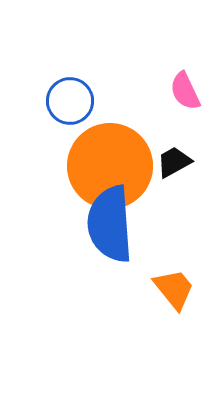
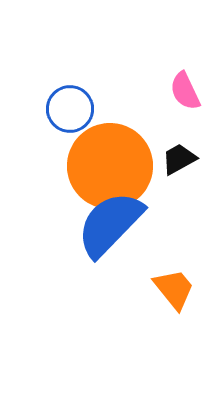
blue circle: moved 8 px down
black trapezoid: moved 5 px right, 3 px up
blue semicircle: rotated 48 degrees clockwise
